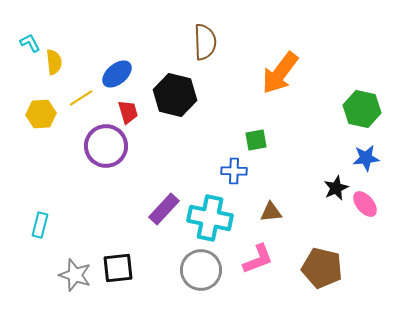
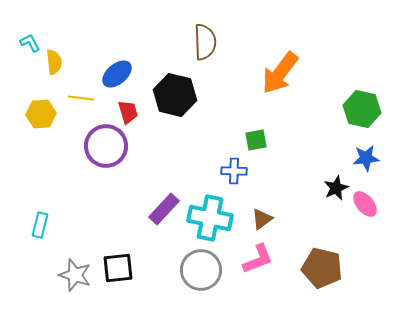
yellow line: rotated 40 degrees clockwise
brown triangle: moved 9 px left, 7 px down; rotated 30 degrees counterclockwise
